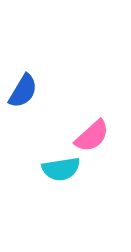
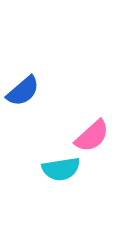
blue semicircle: rotated 18 degrees clockwise
